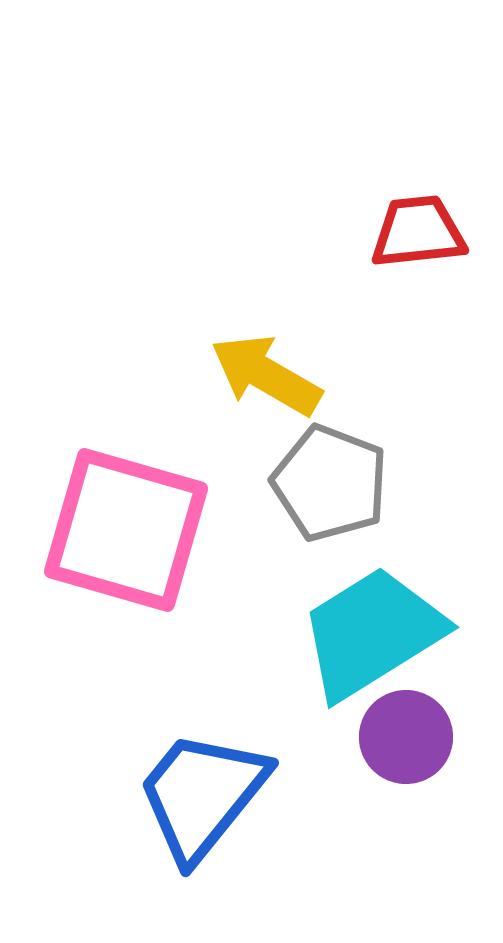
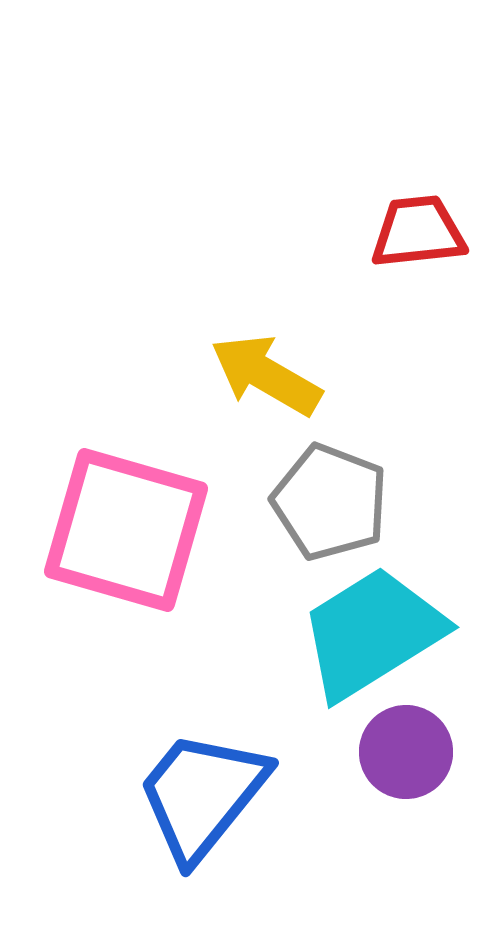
gray pentagon: moved 19 px down
purple circle: moved 15 px down
